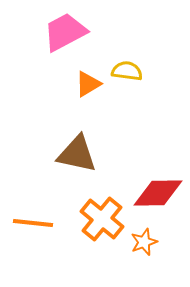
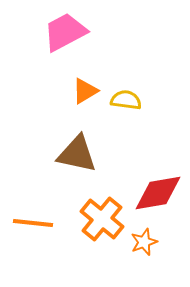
yellow semicircle: moved 1 px left, 29 px down
orange triangle: moved 3 px left, 7 px down
red diamond: rotated 9 degrees counterclockwise
